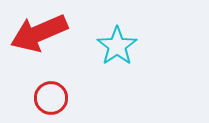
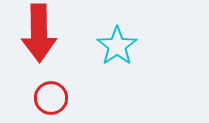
red arrow: rotated 68 degrees counterclockwise
